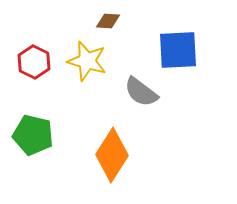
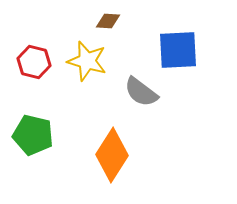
red hexagon: rotated 12 degrees counterclockwise
